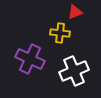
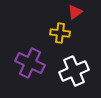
red triangle: rotated 14 degrees counterclockwise
purple cross: moved 4 px down
